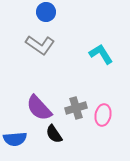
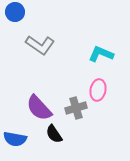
blue circle: moved 31 px left
cyan L-shape: rotated 35 degrees counterclockwise
pink ellipse: moved 5 px left, 25 px up
blue semicircle: rotated 15 degrees clockwise
